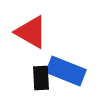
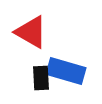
blue rectangle: rotated 6 degrees counterclockwise
